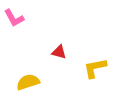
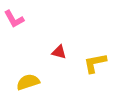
pink L-shape: moved 1 px down
yellow L-shape: moved 5 px up
